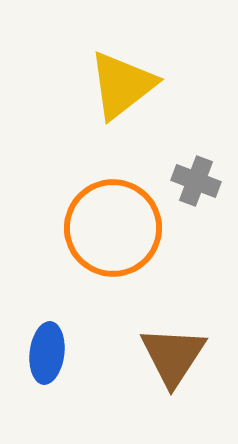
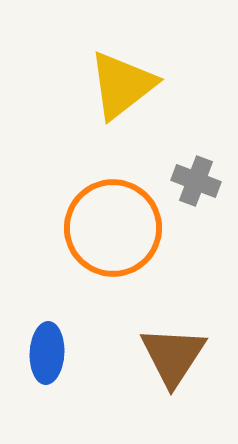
blue ellipse: rotated 4 degrees counterclockwise
